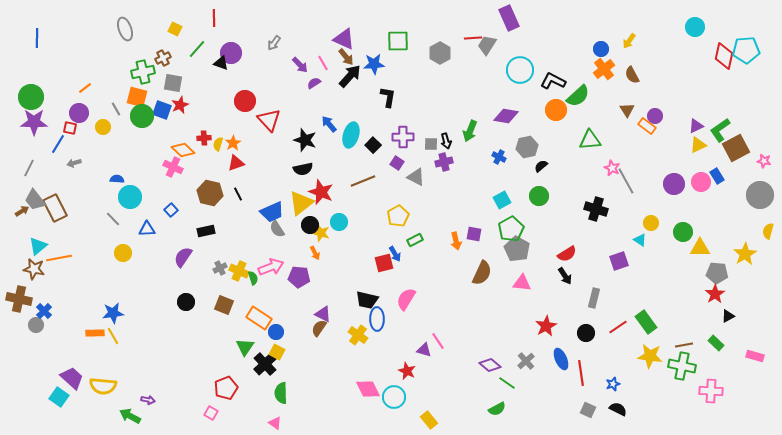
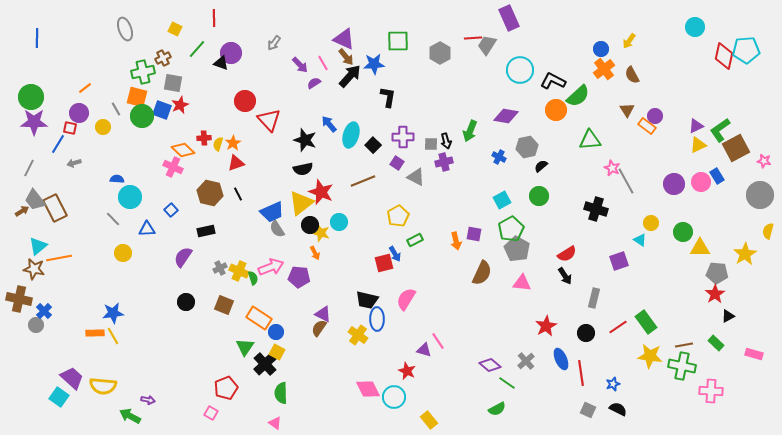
pink rectangle at (755, 356): moved 1 px left, 2 px up
